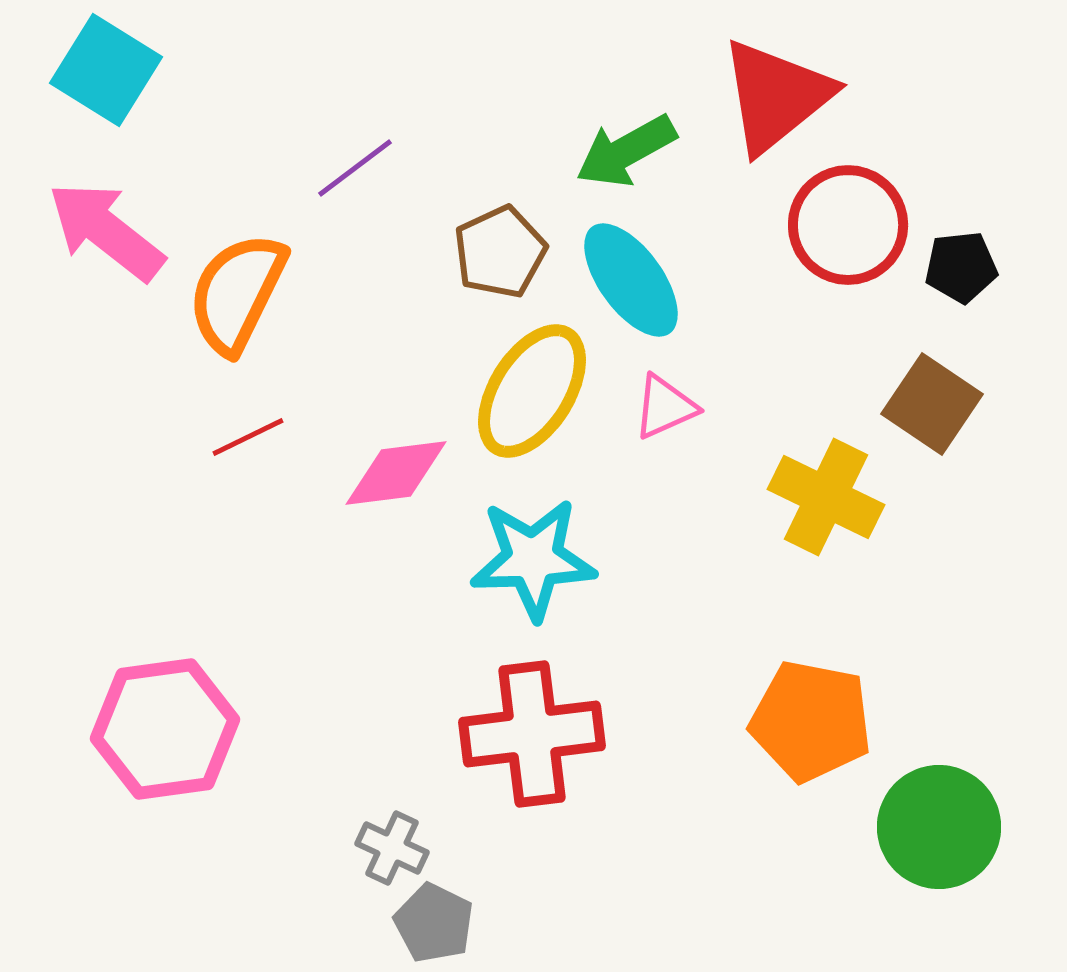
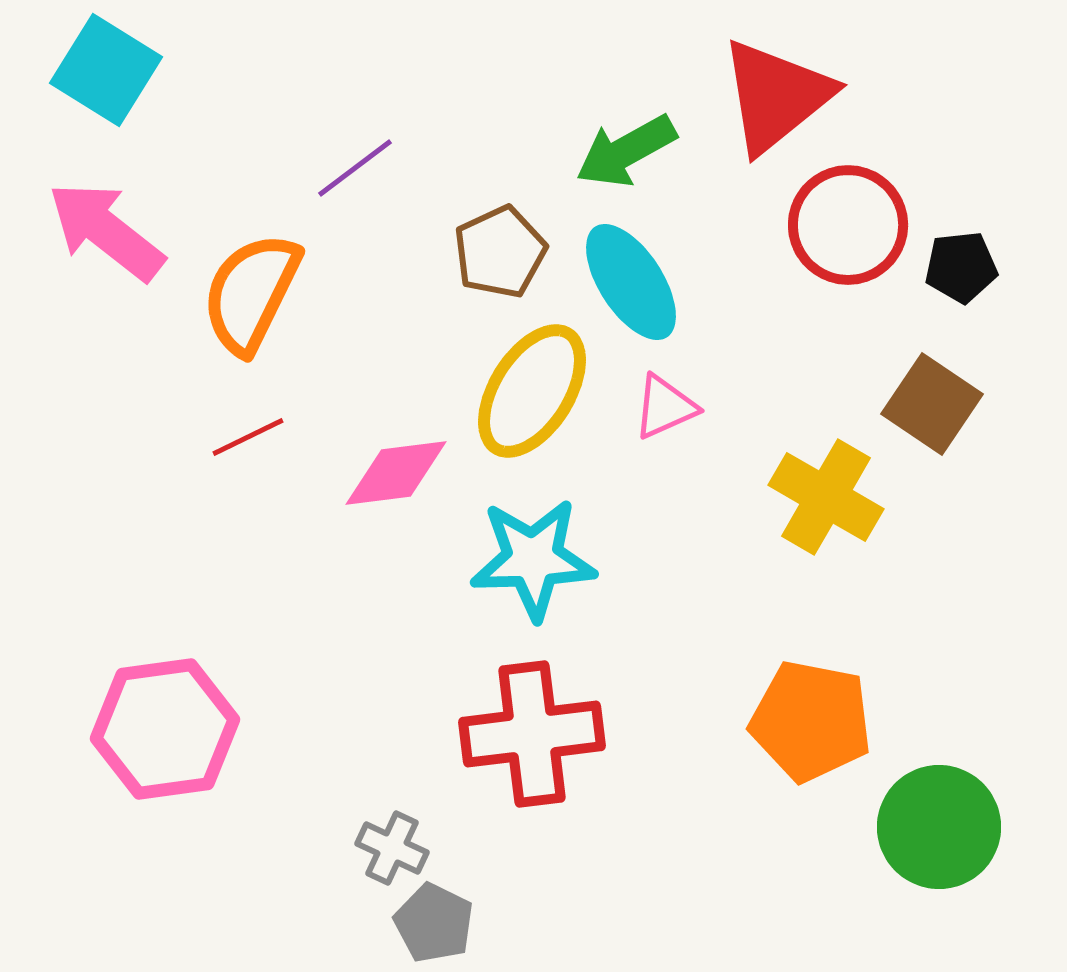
cyan ellipse: moved 2 px down; rotated 3 degrees clockwise
orange semicircle: moved 14 px right
yellow cross: rotated 4 degrees clockwise
